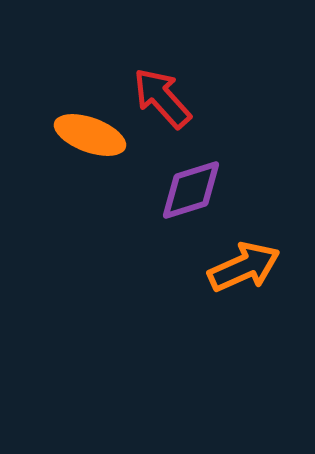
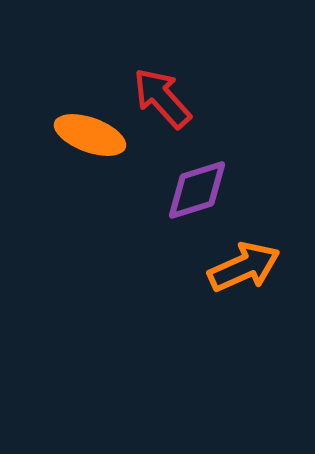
purple diamond: moved 6 px right
